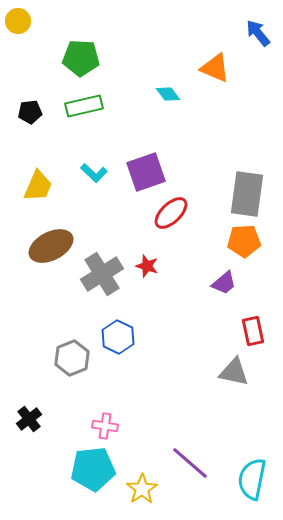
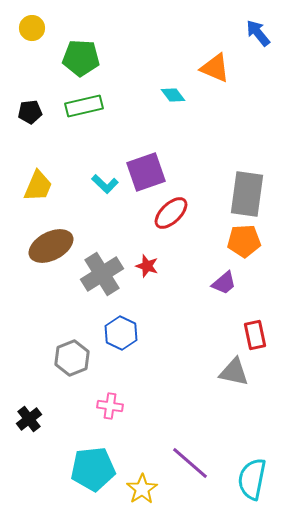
yellow circle: moved 14 px right, 7 px down
cyan diamond: moved 5 px right, 1 px down
cyan L-shape: moved 11 px right, 11 px down
red rectangle: moved 2 px right, 4 px down
blue hexagon: moved 3 px right, 4 px up
pink cross: moved 5 px right, 20 px up
